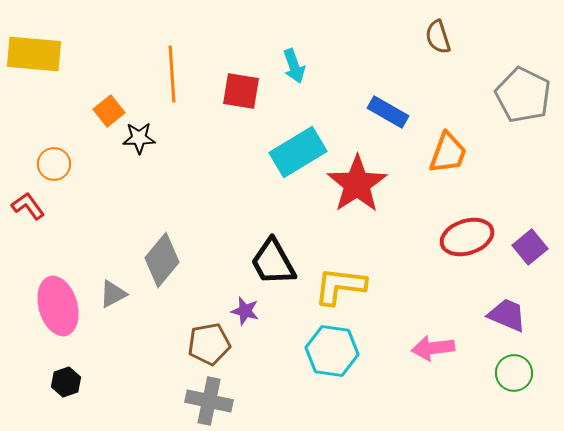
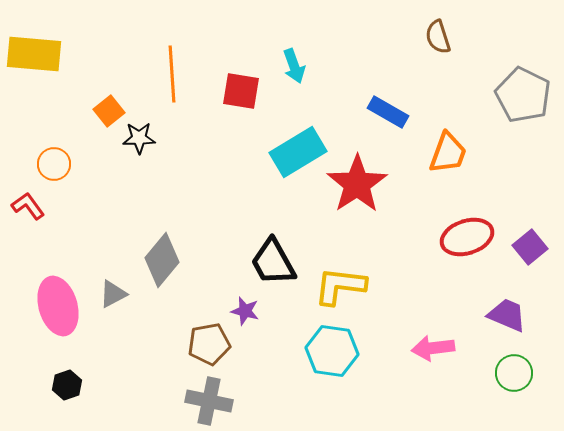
black hexagon: moved 1 px right, 3 px down
